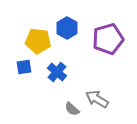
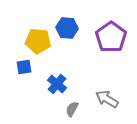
blue hexagon: rotated 25 degrees counterclockwise
purple pentagon: moved 3 px right, 2 px up; rotated 20 degrees counterclockwise
blue cross: moved 12 px down
gray arrow: moved 10 px right
gray semicircle: rotated 77 degrees clockwise
